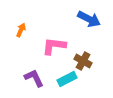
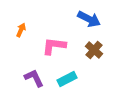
brown cross: moved 11 px right, 11 px up; rotated 12 degrees clockwise
